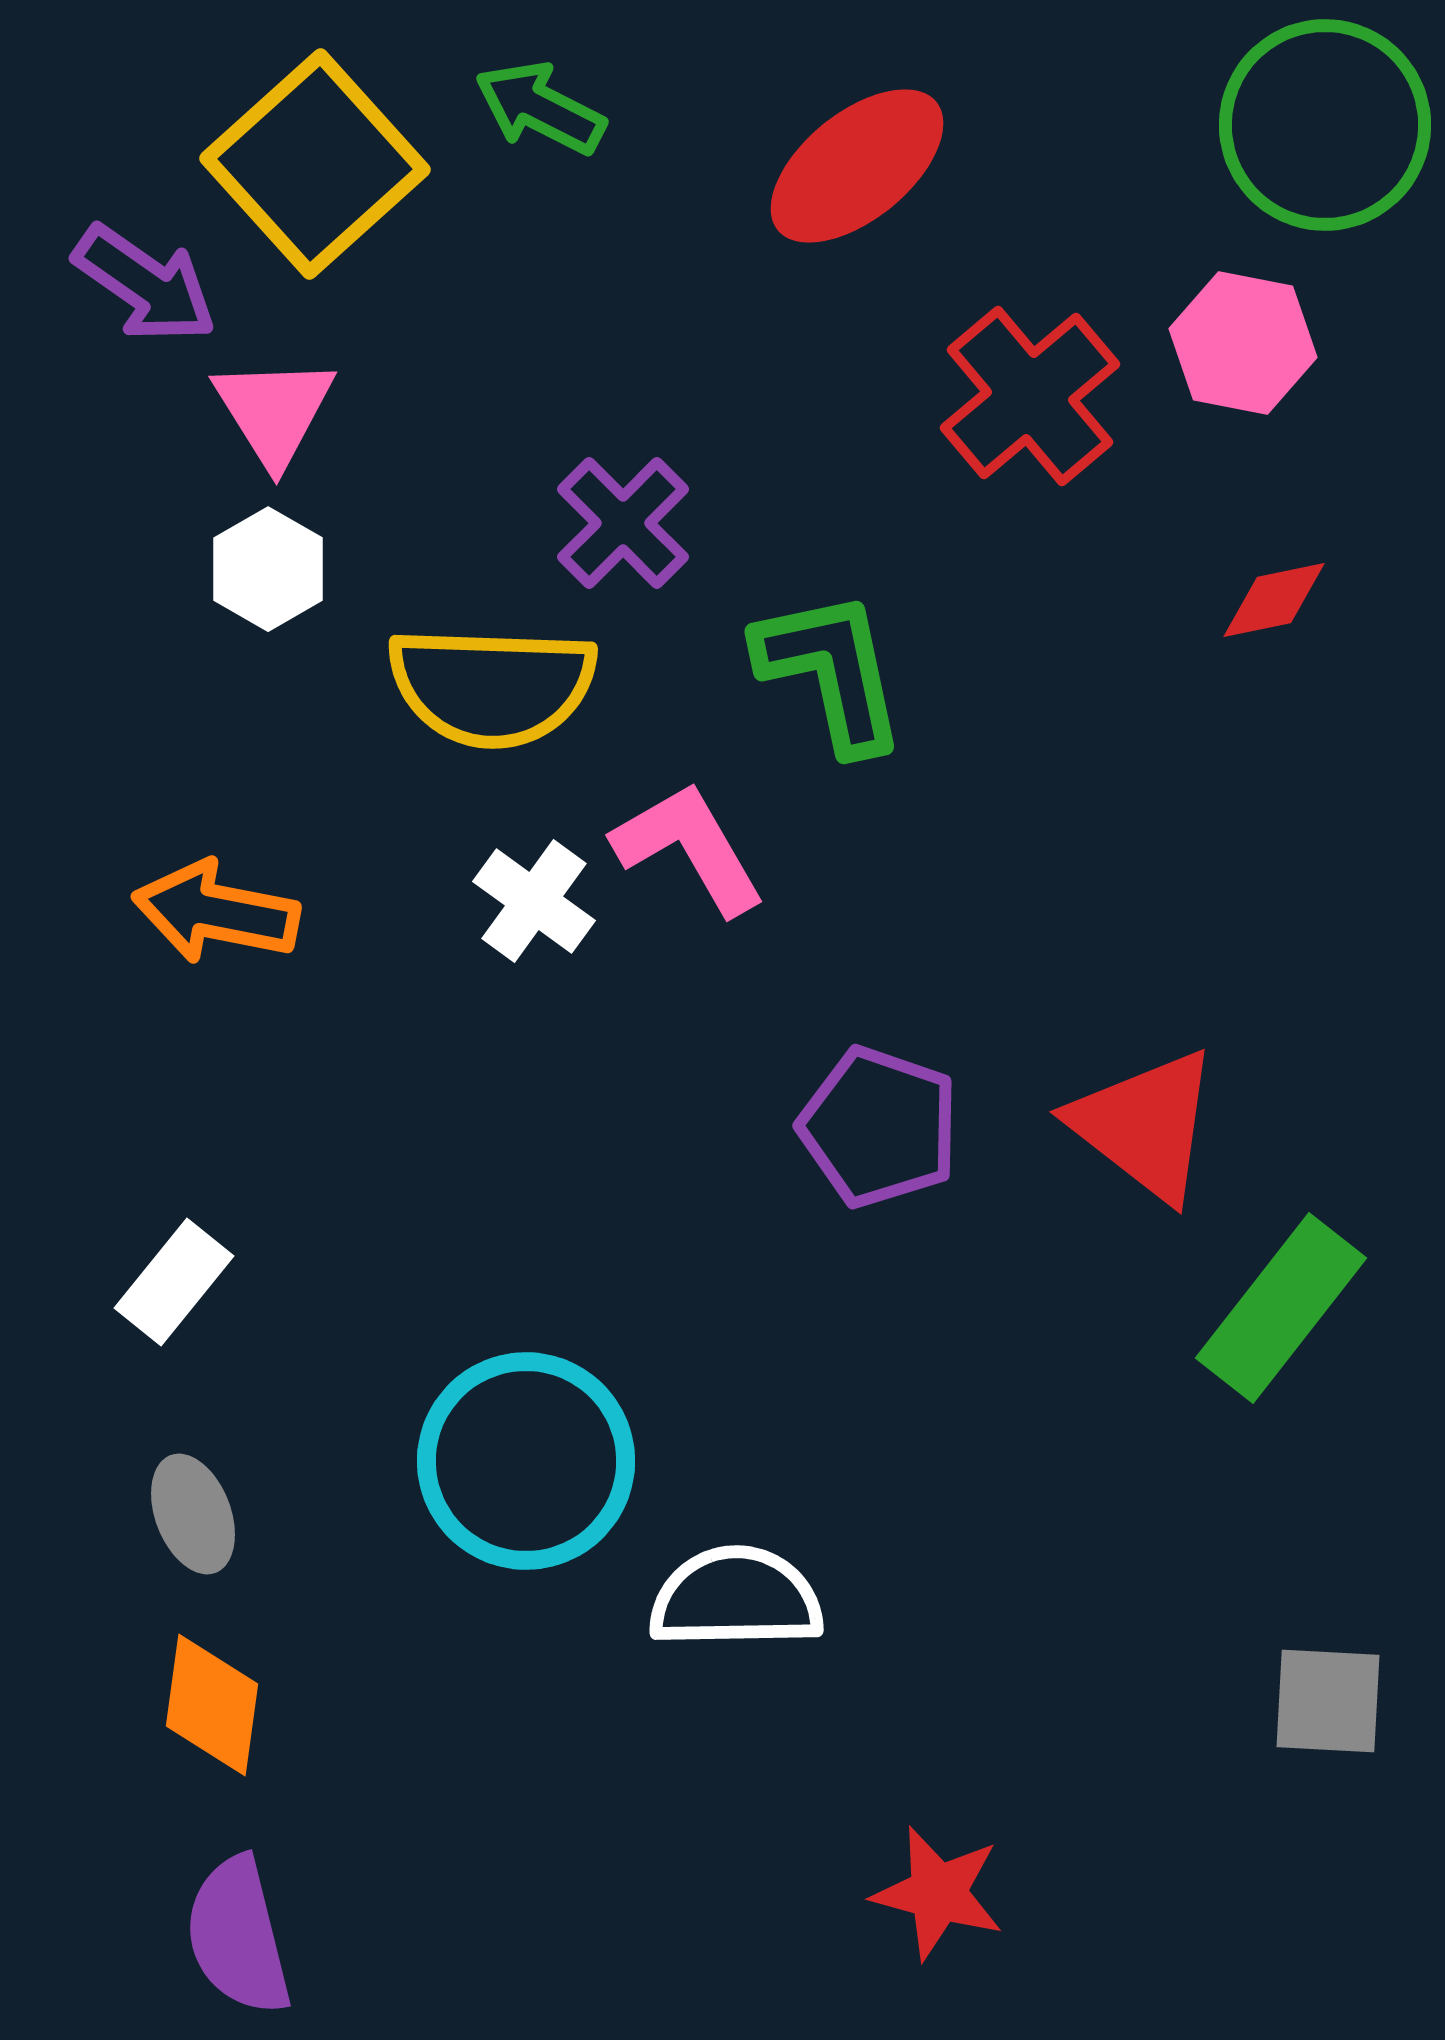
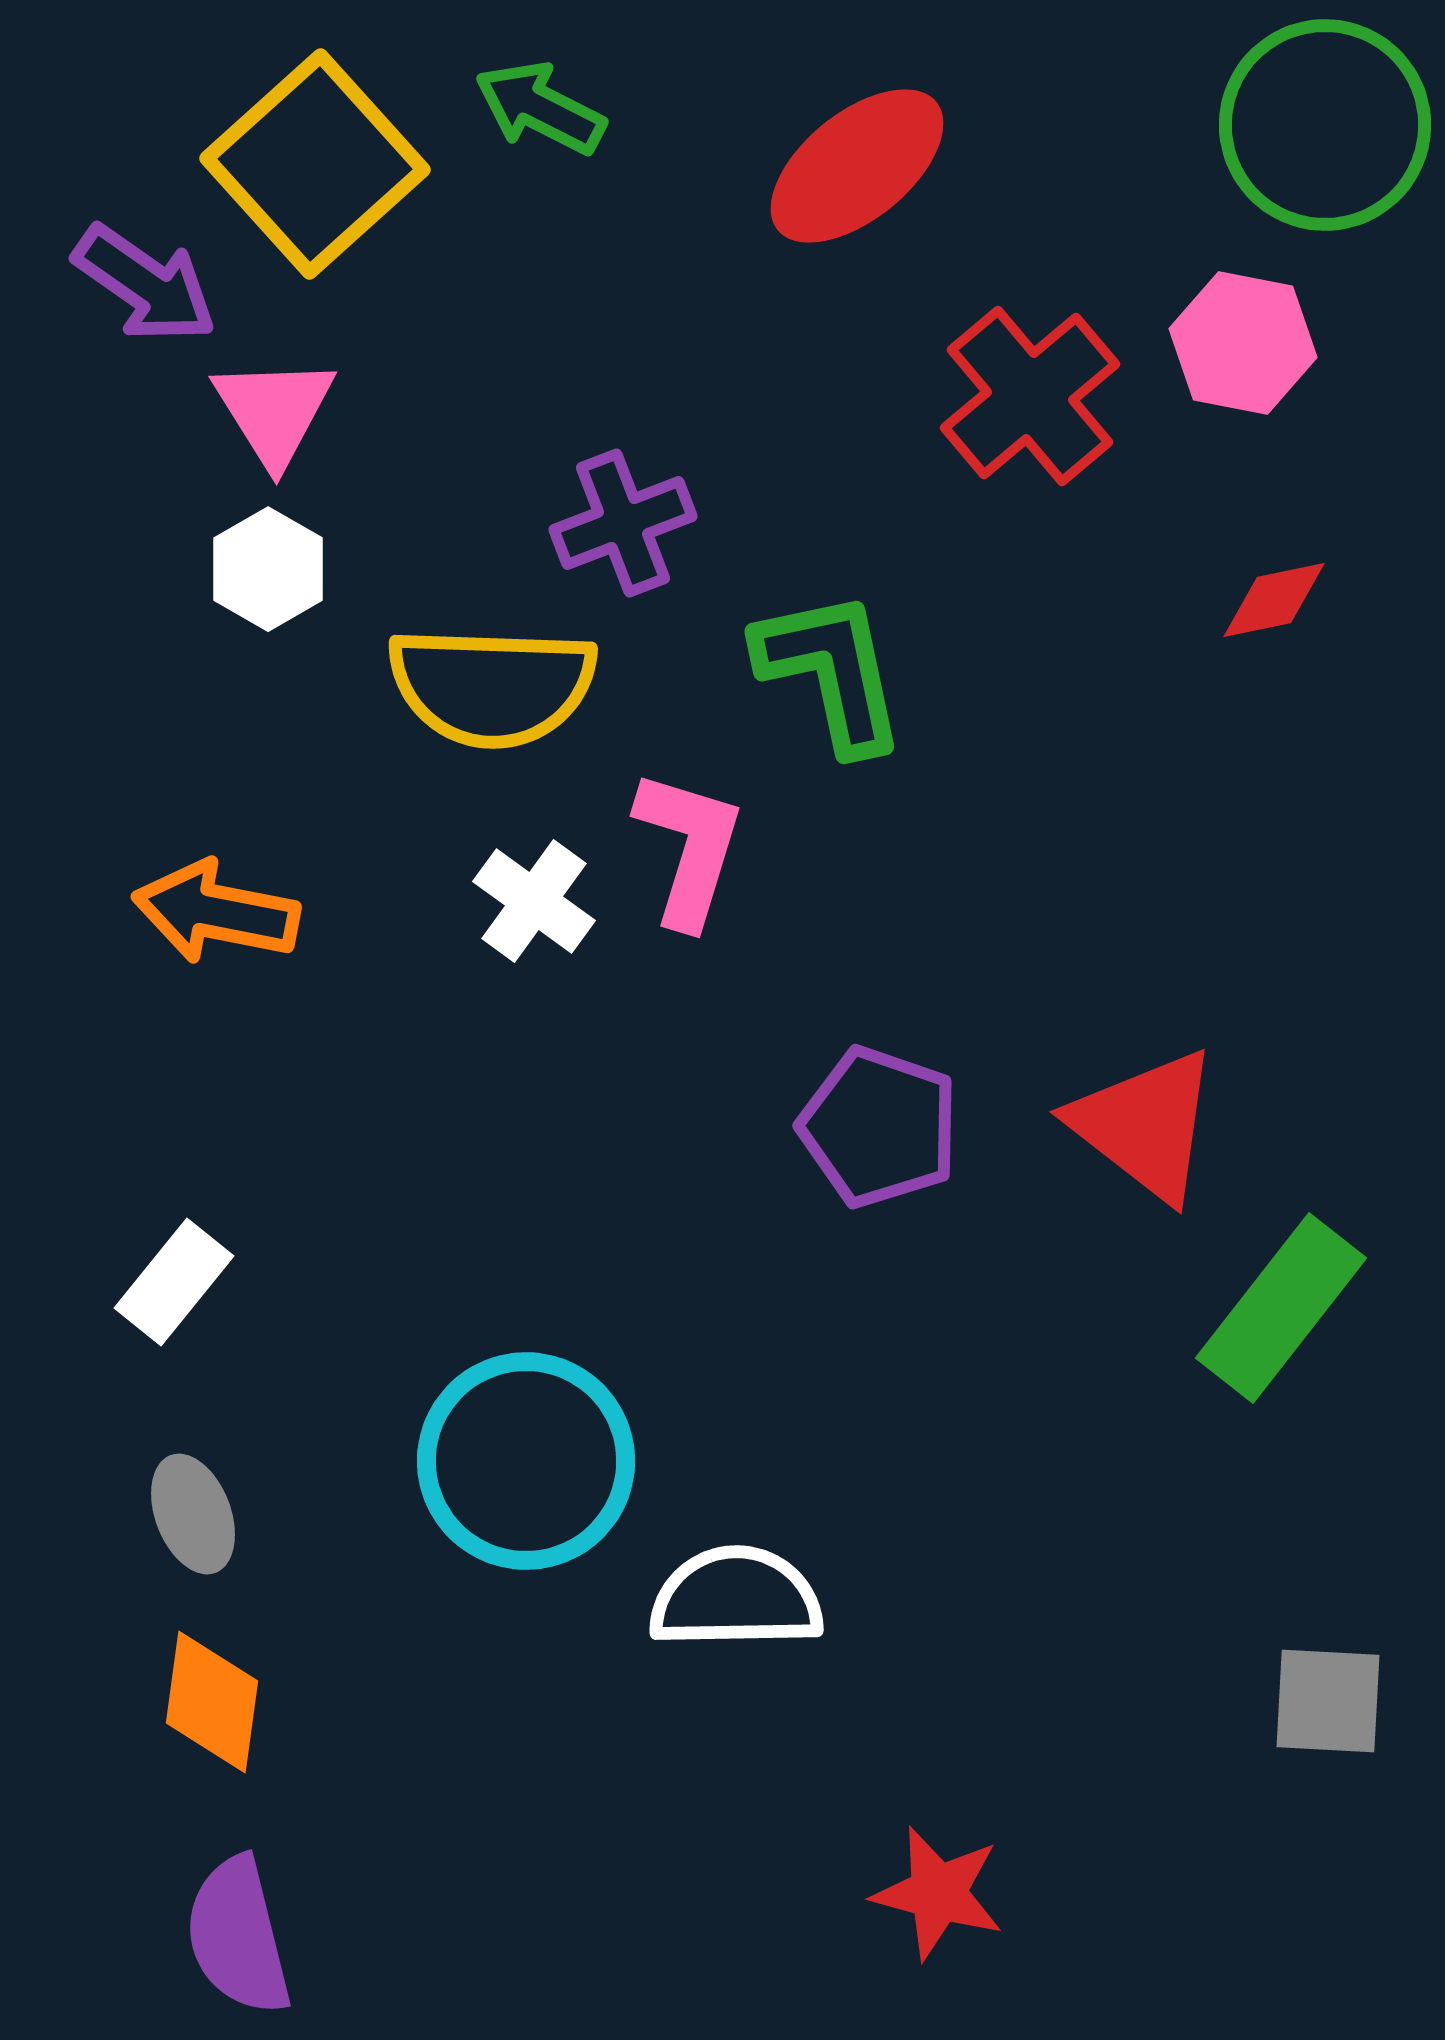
purple cross: rotated 24 degrees clockwise
pink L-shape: rotated 47 degrees clockwise
orange diamond: moved 3 px up
